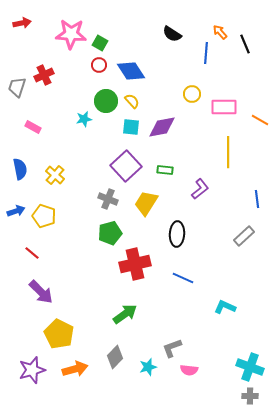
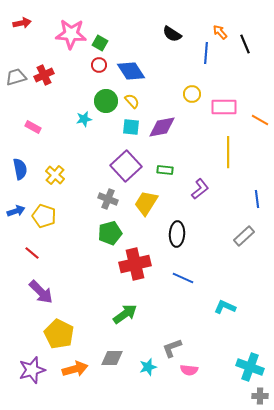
gray trapezoid at (17, 87): moved 1 px left, 10 px up; rotated 55 degrees clockwise
gray diamond at (115, 357): moved 3 px left, 1 px down; rotated 45 degrees clockwise
gray cross at (250, 396): moved 10 px right
